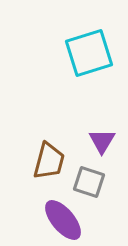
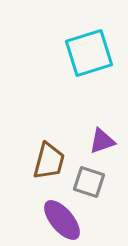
purple triangle: rotated 40 degrees clockwise
purple ellipse: moved 1 px left
